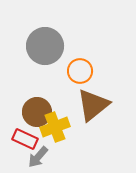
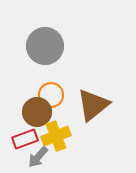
orange circle: moved 29 px left, 24 px down
yellow cross: moved 1 px right, 9 px down
red rectangle: rotated 45 degrees counterclockwise
